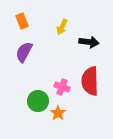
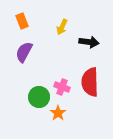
red semicircle: moved 1 px down
green circle: moved 1 px right, 4 px up
